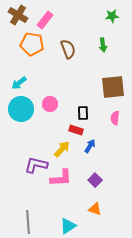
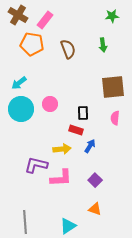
yellow arrow: rotated 42 degrees clockwise
gray line: moved 3 px left
